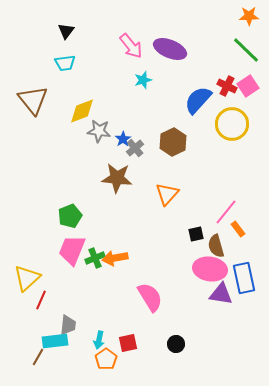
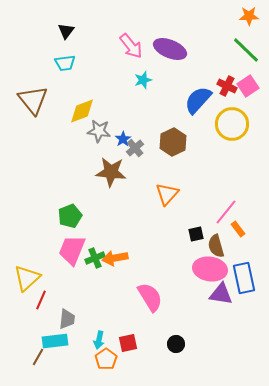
brown star: moved 6 px left, 6 px up
gray trapezoid: moved 1 px left, 6 px up
